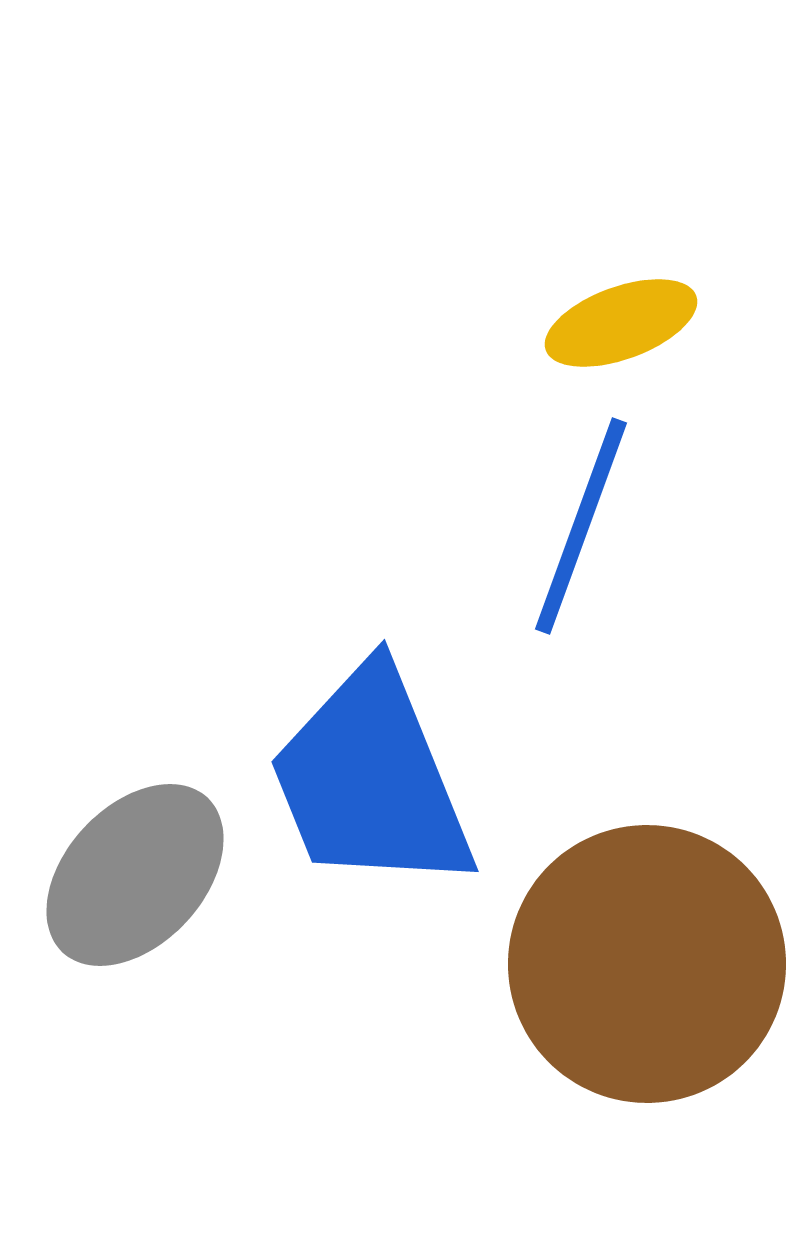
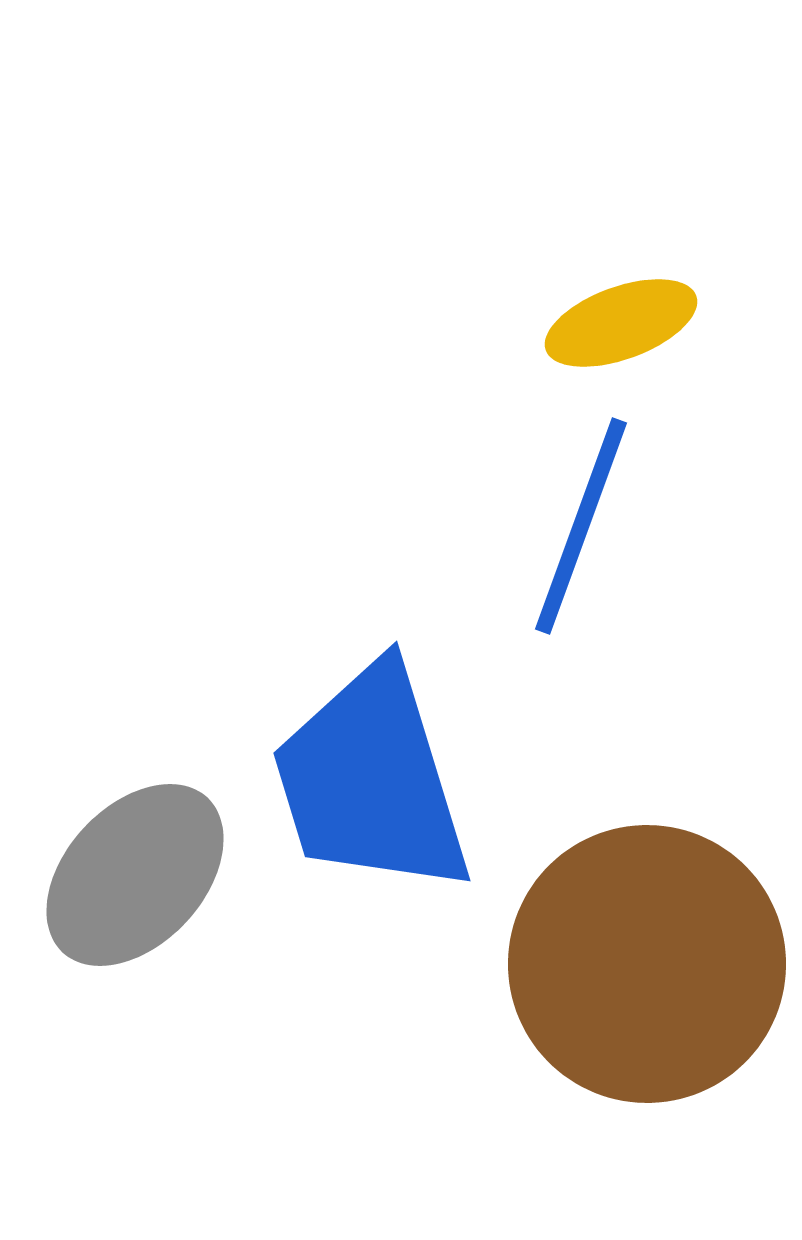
blue trapezoid: rotated 5 degrees clockwise
